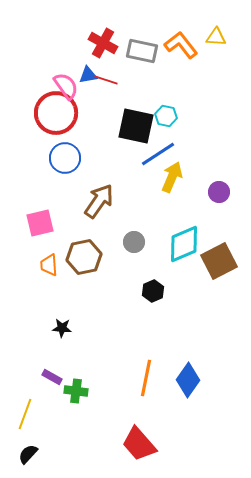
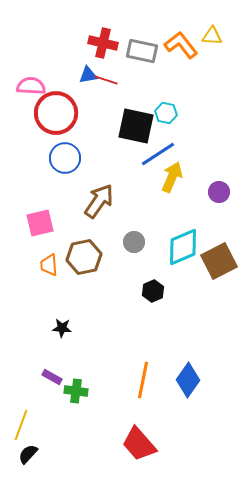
yellow triangle: moved 4 px left, 1 px up
red cross: rotated 16 degrees counterclockwise
pink semicircle: moved 35 px left; rotated 52 degrees counterclockwise
cyan hexagon: moved 3 px up
cyan diamond: moved 1 px left, 3 px down
orange line: moved 3 px left, 2 px down
yellow line: moved 4 px left, 11 px down
